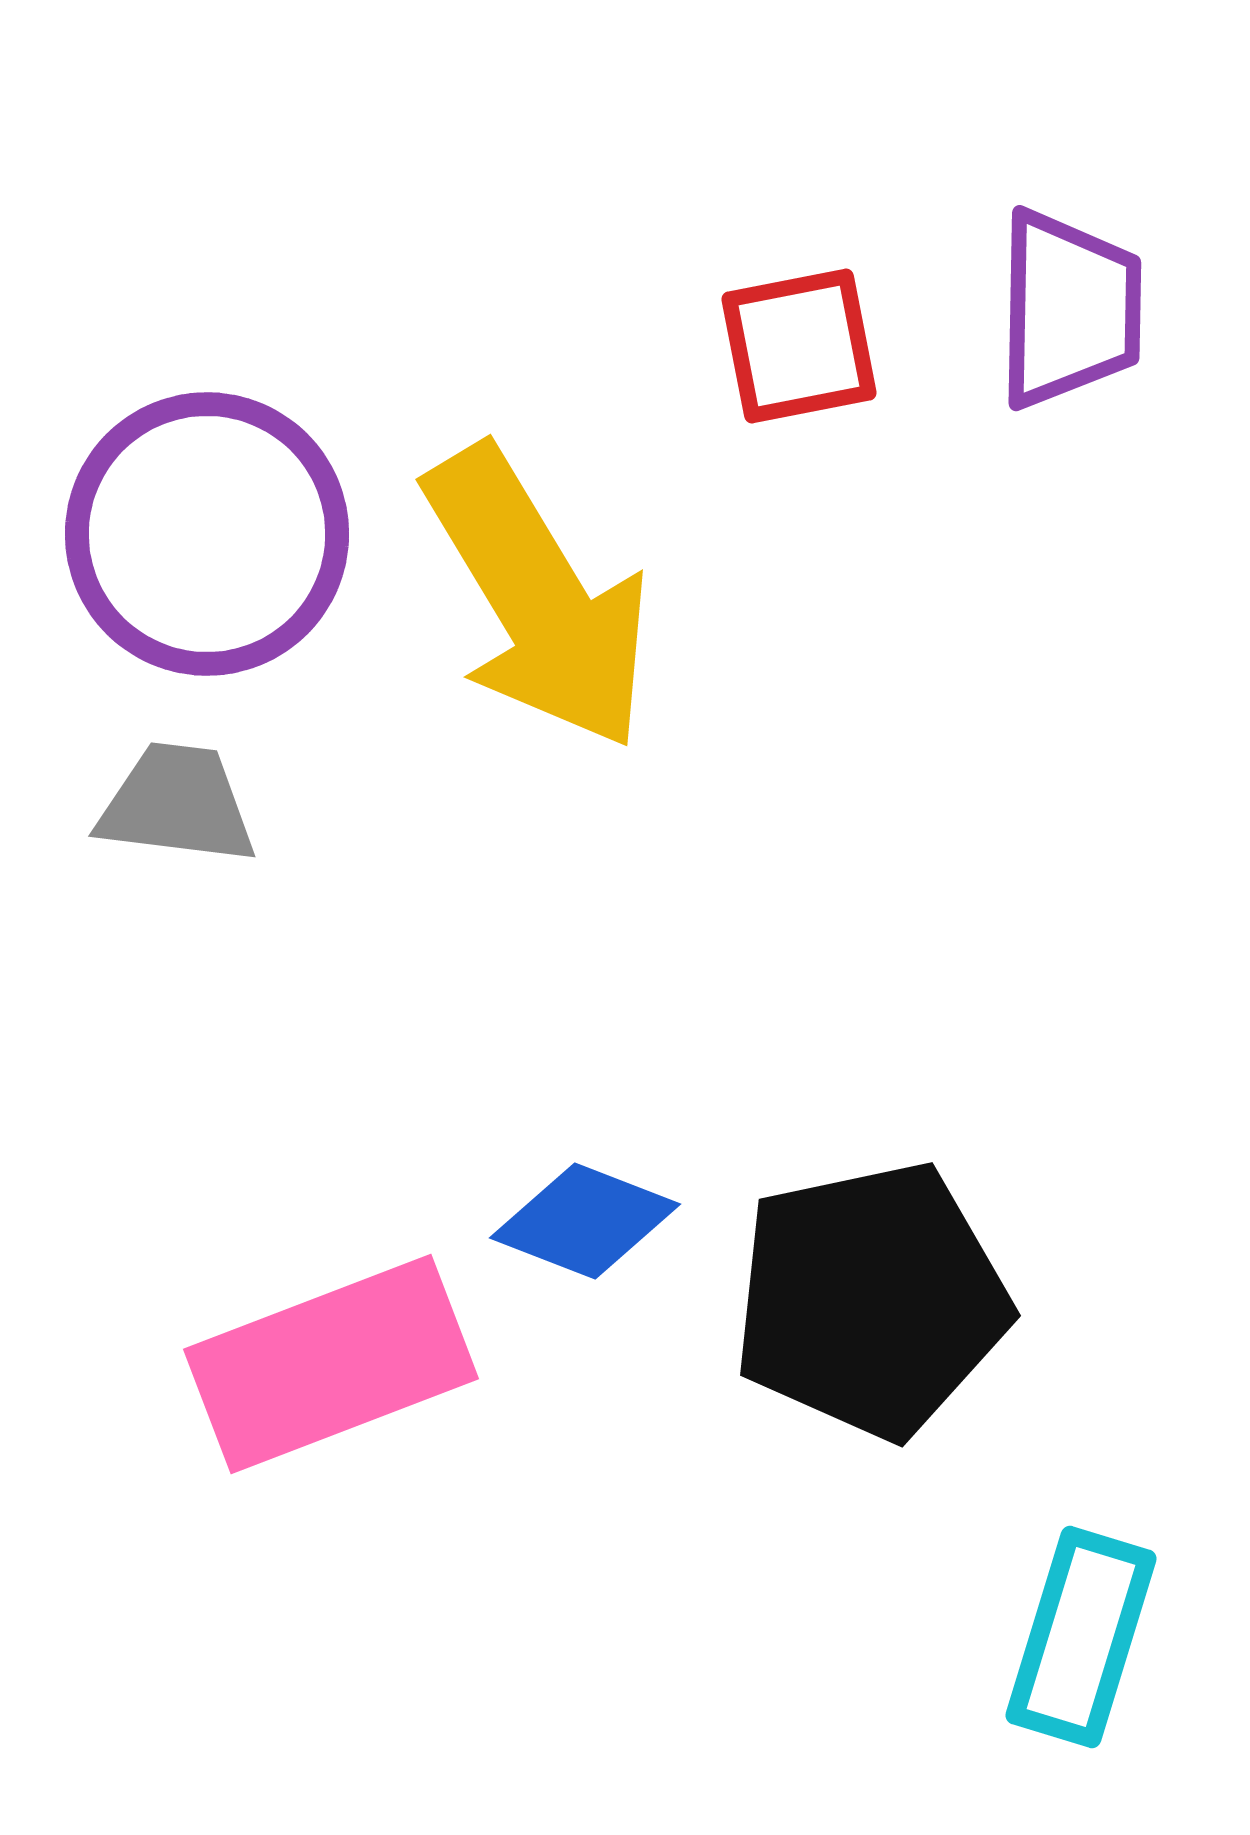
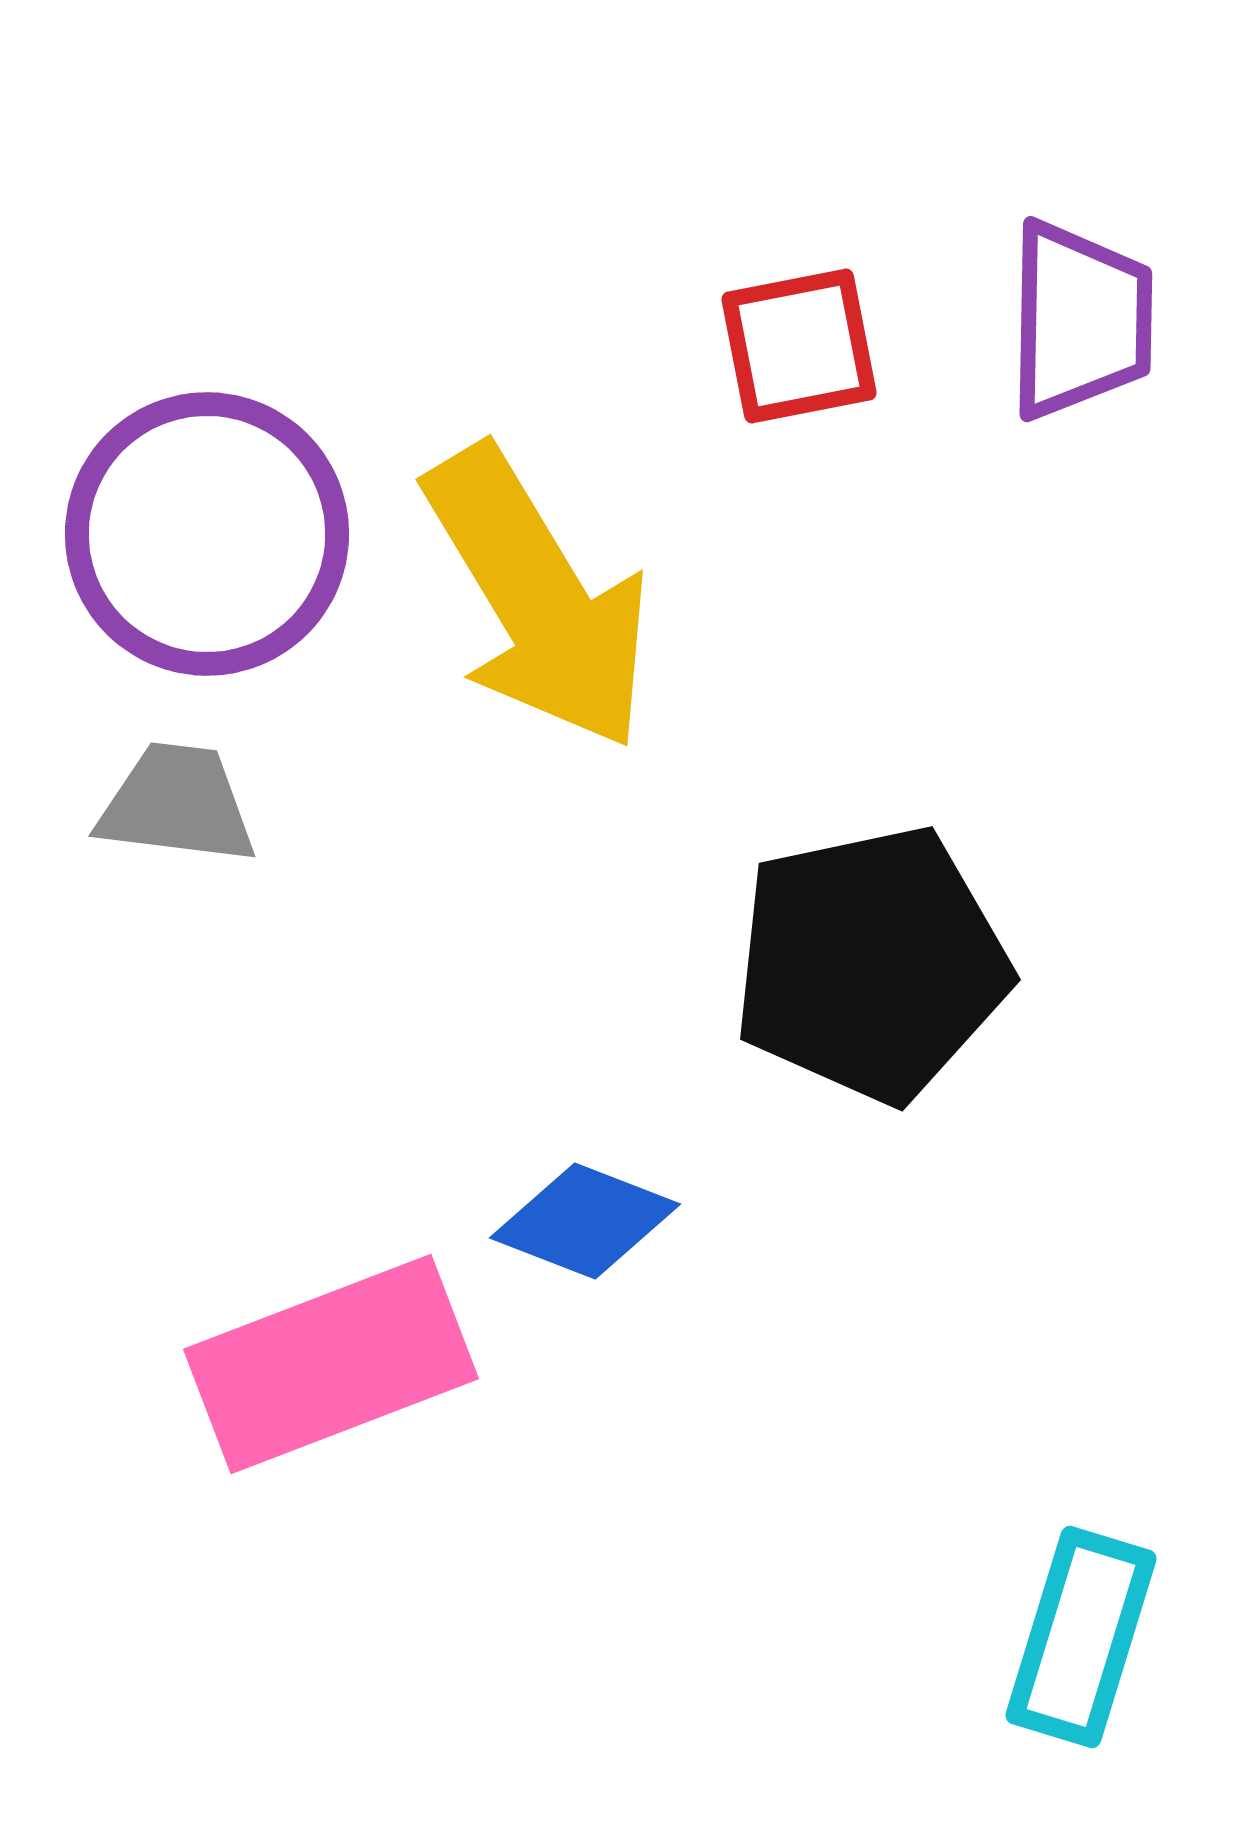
purple trapezoid: moved 11 px right, 11 px down
black pentagon: moved 336 px up
